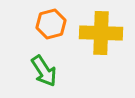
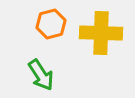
green arrow: moved 3 px left, 4 px down
